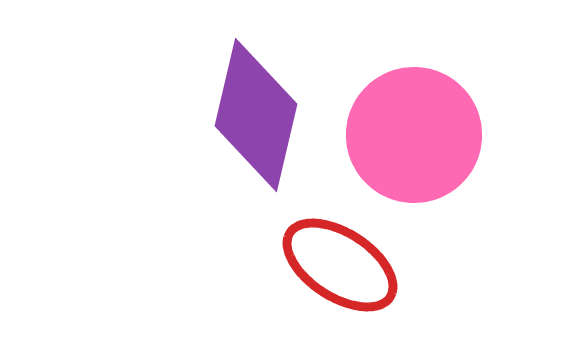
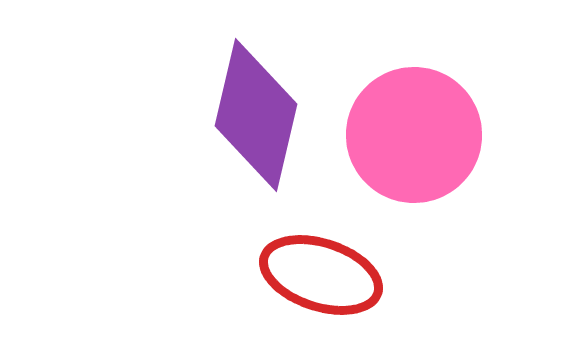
red ellipse: moved 19 px left, 10 px down; rotated 15 degrees counterclockwise
